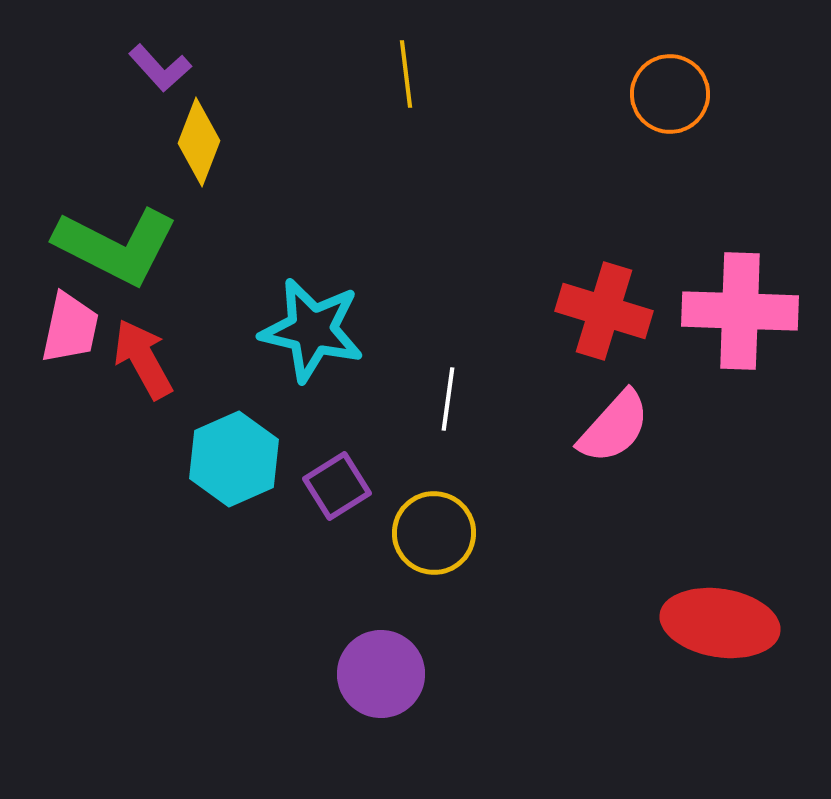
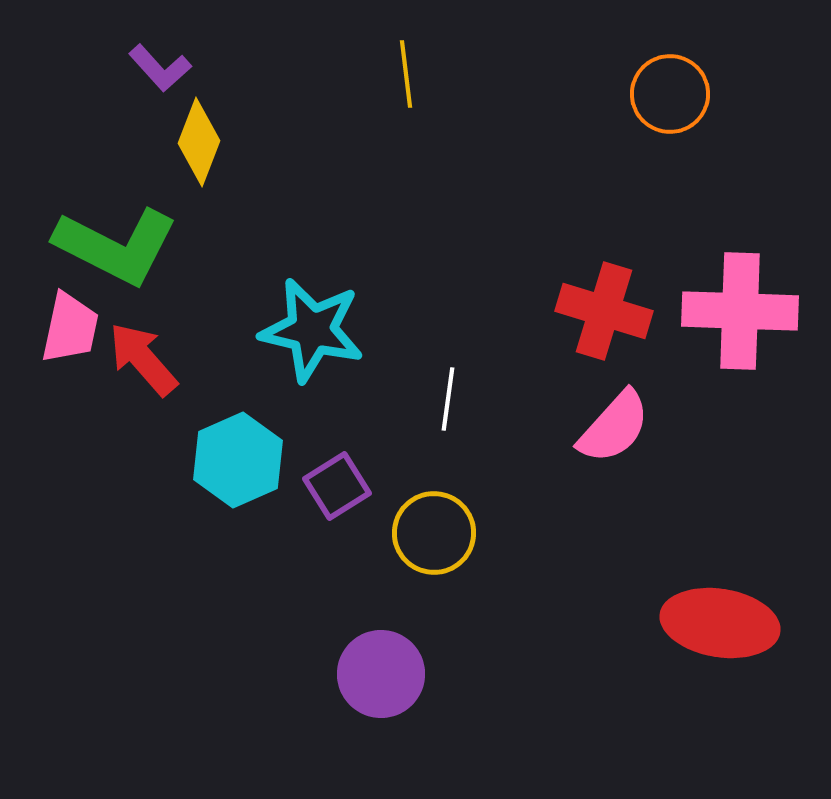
red arrow: rotated 12 degrees counterclockwise
cyan hexagon: moved 4 px right, 1 px down
